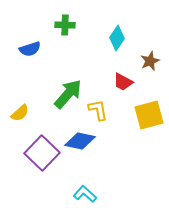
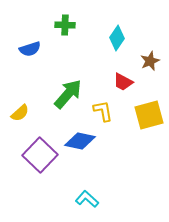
yellow L-shape: moved 5 px right, 1 px down
purple square: moved 2 px left, 2 px down
cyan L-shape: moved 2 px right, 5 px down
